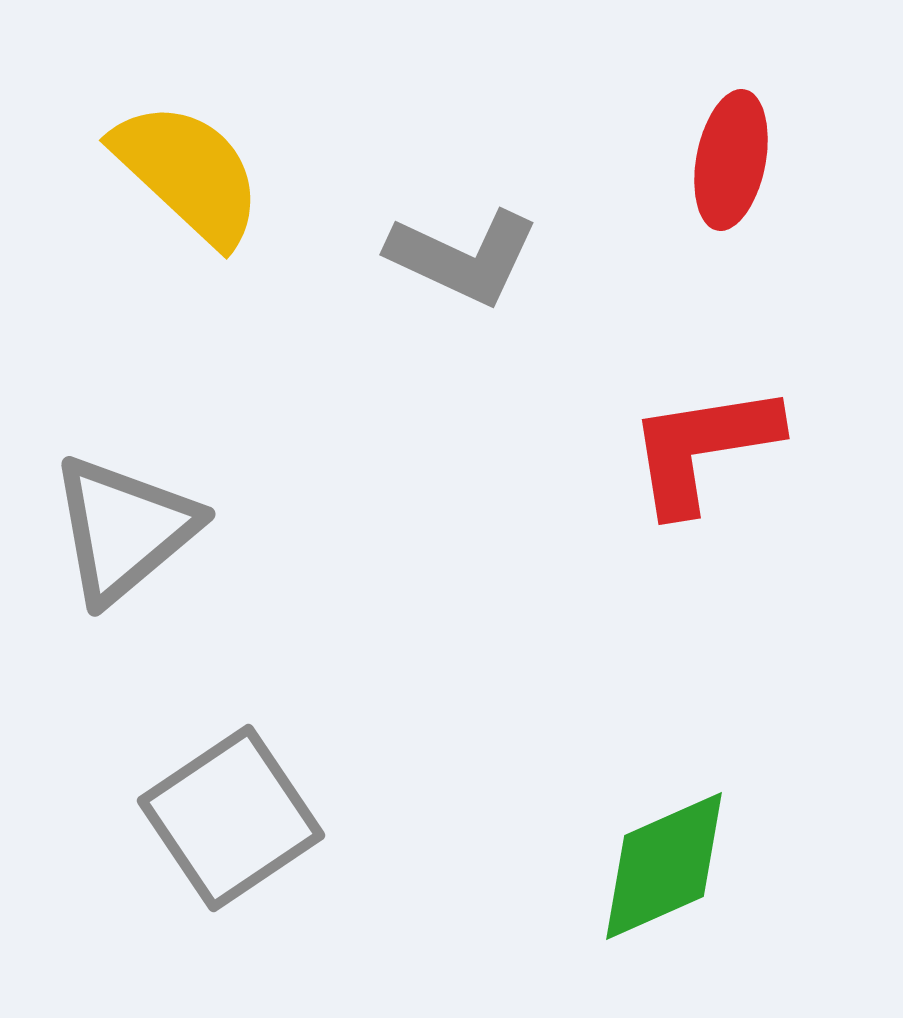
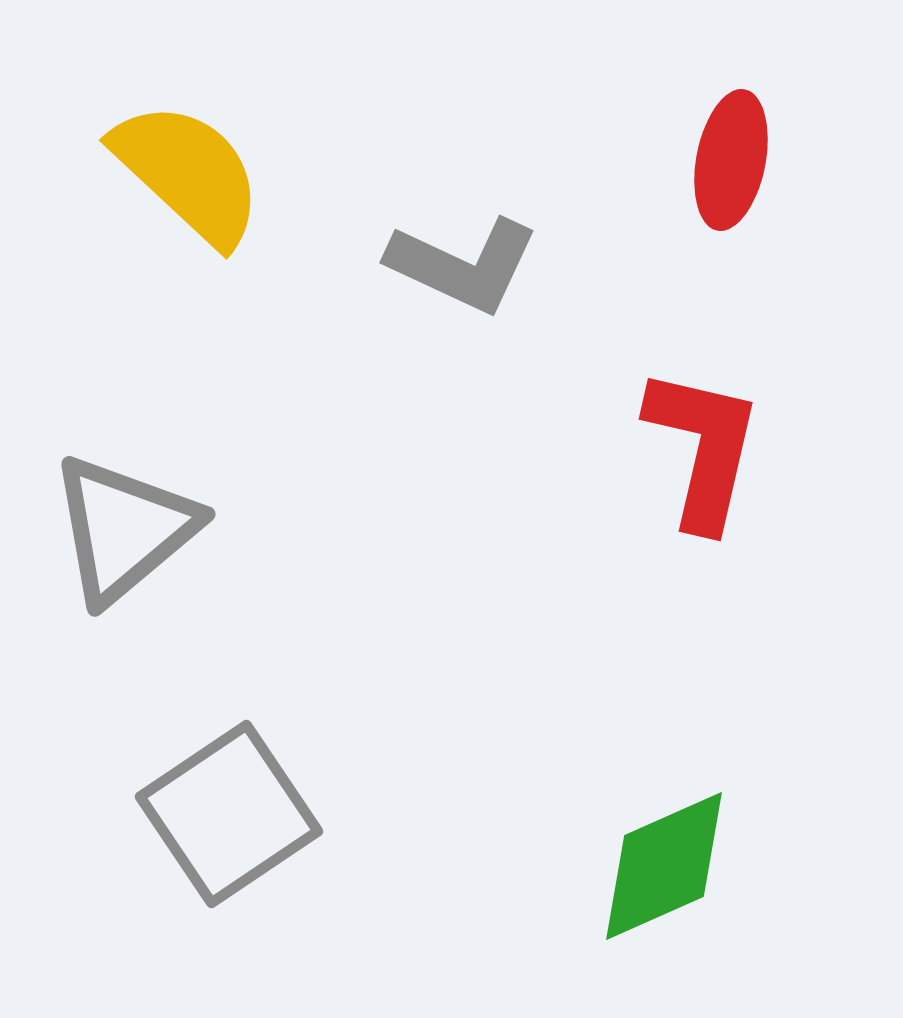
gray L-shape: moved 8 px down
red L-shape: rotated 112 degrees clockwise
gray square: moved 2 px left, 4 px up
